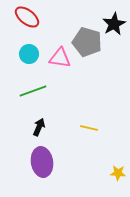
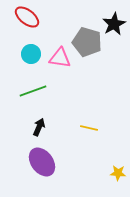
cyan circle: moved 2 px right
purple ellipse: rotated 28 degrees counterclockwise
